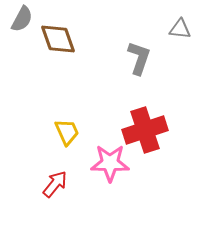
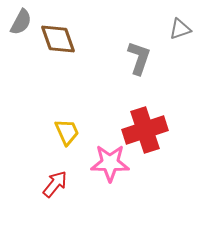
gray semicircle: moved 1 px left, 3 px down
gray triangle: rotated 25 degrees counterclockwise
